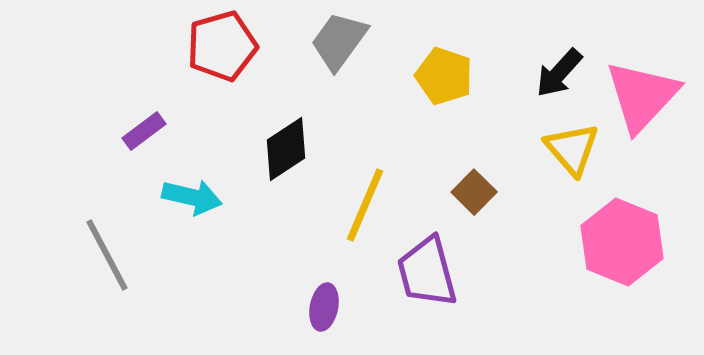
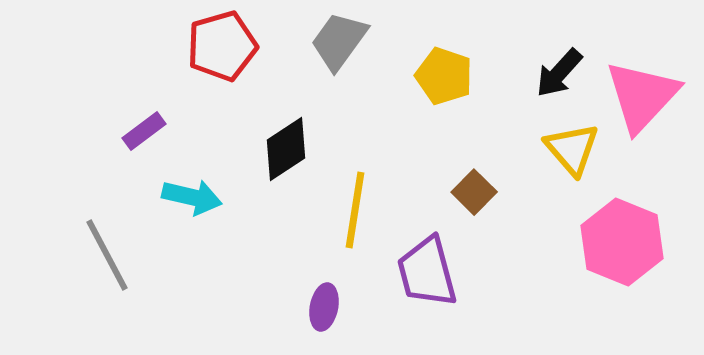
yellow line: moved 10 px left, 5 px down; rotated 14 degrees counterclockwise
